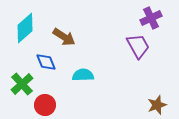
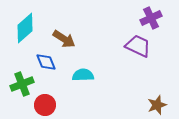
brown arrow: moved 2 px down
purple trapezoid: rotated 36 degrees counterclockwise
green cross: rotated 20 degrees clockwise
